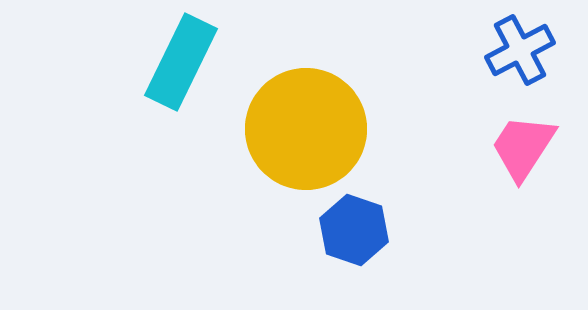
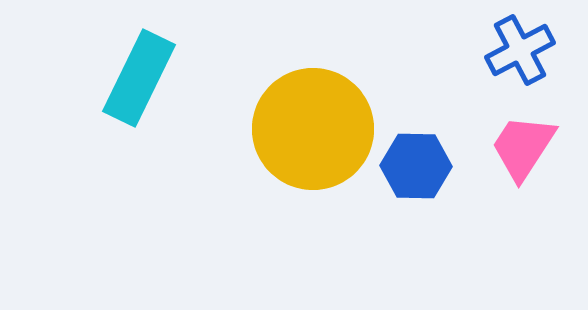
cyan rectangle: moved 42 px left, 16 px down
yellow circle: moved 7 px right
blue hexagon: moved 62 px right, 64 px up; rotated 18 degrees counterclockwise
